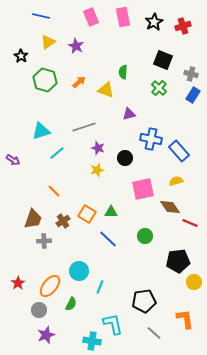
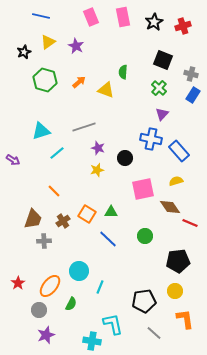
black star at (21, 56): moved 3 px right, 4 px up; rotated 16 degrees clockwise
purple triangle at (129, 114): moved 33 px right; rotated 32 degrees counterclockwise
yellow circle at (194, 282): moved 19 px left, 9 px down
